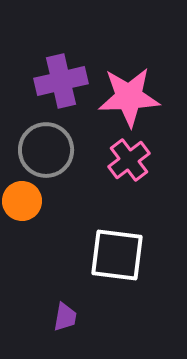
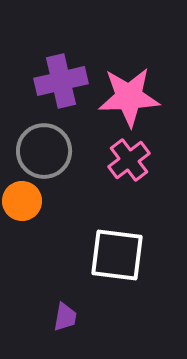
gray circle: moved 2 px left, 1 px down
